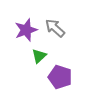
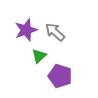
gray arrow: moved 4 px down
purple pentagon: moved 1 px up
